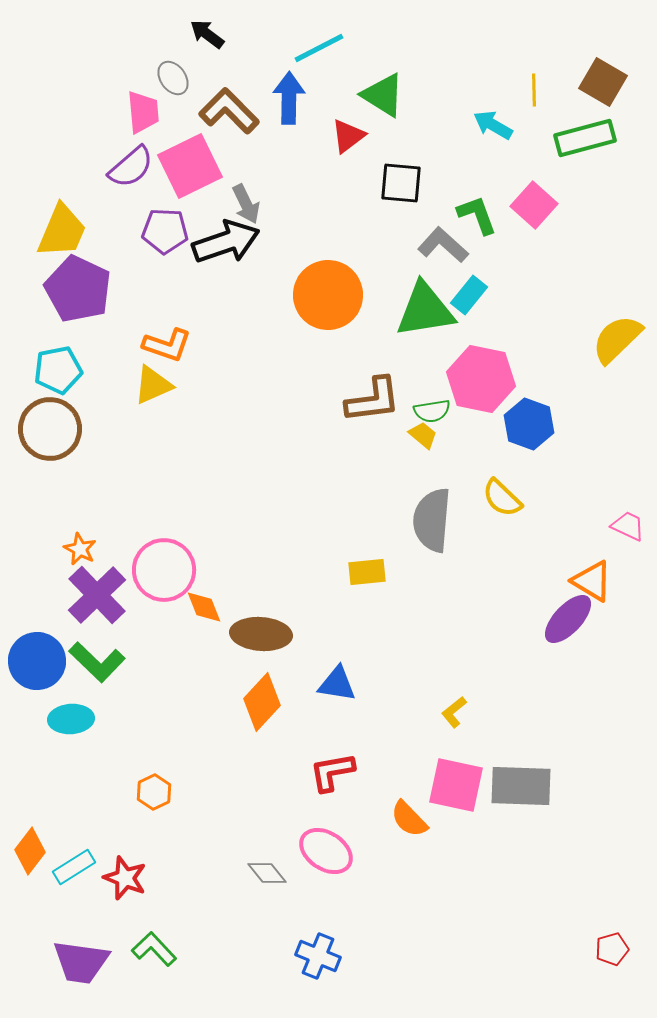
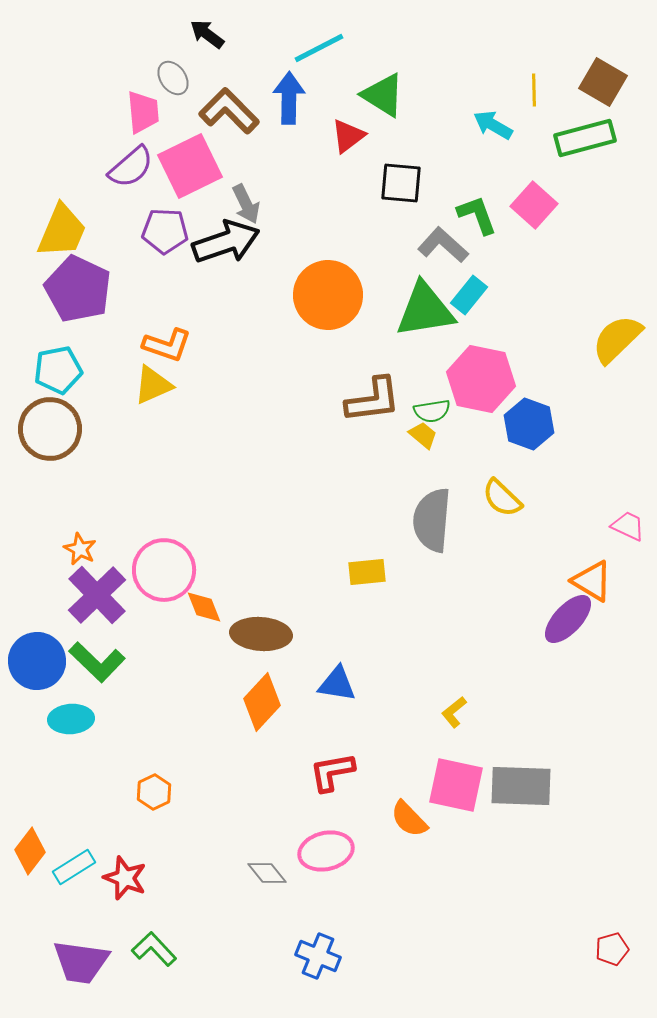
pink ellipse at (326, 851): rotated 46 degrees counterclockwise
